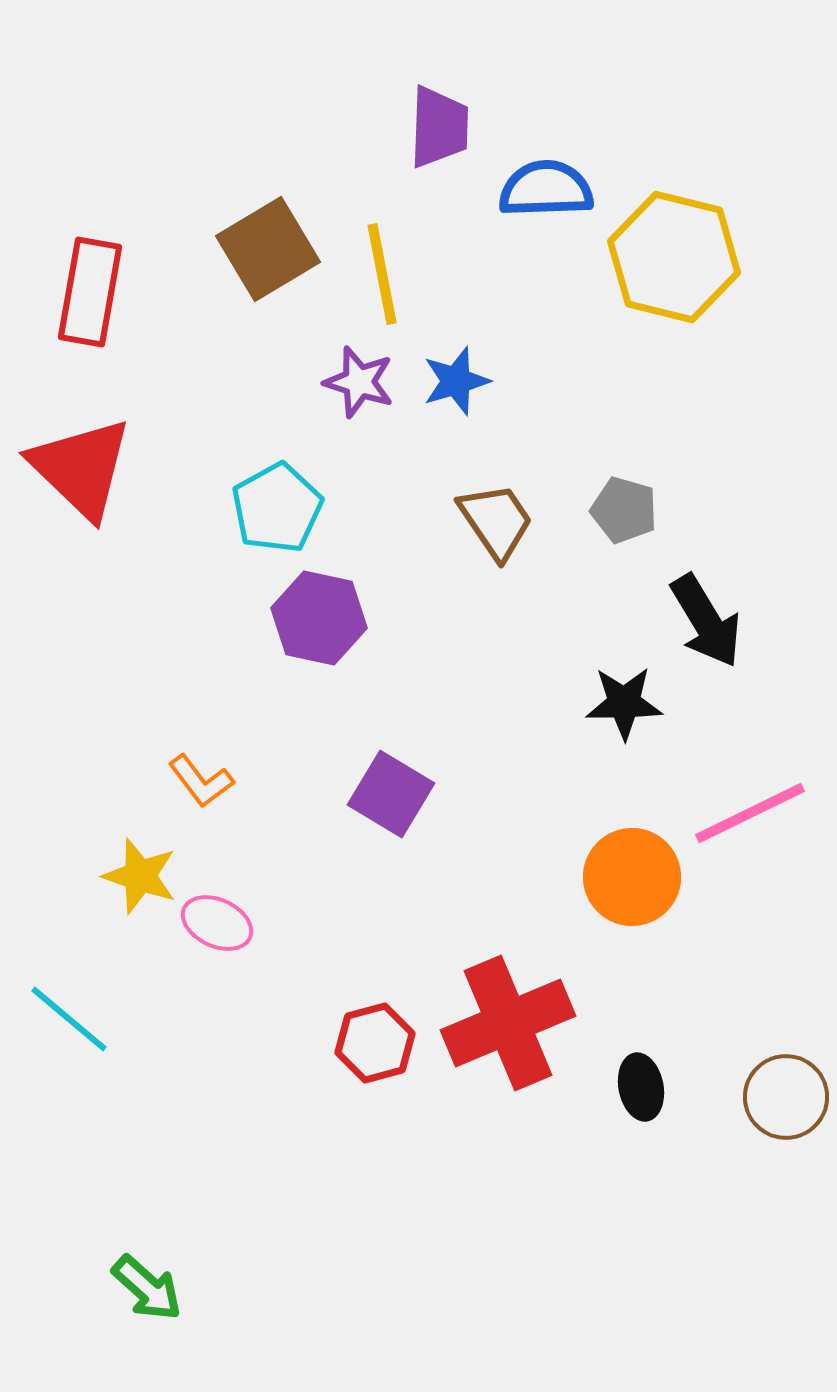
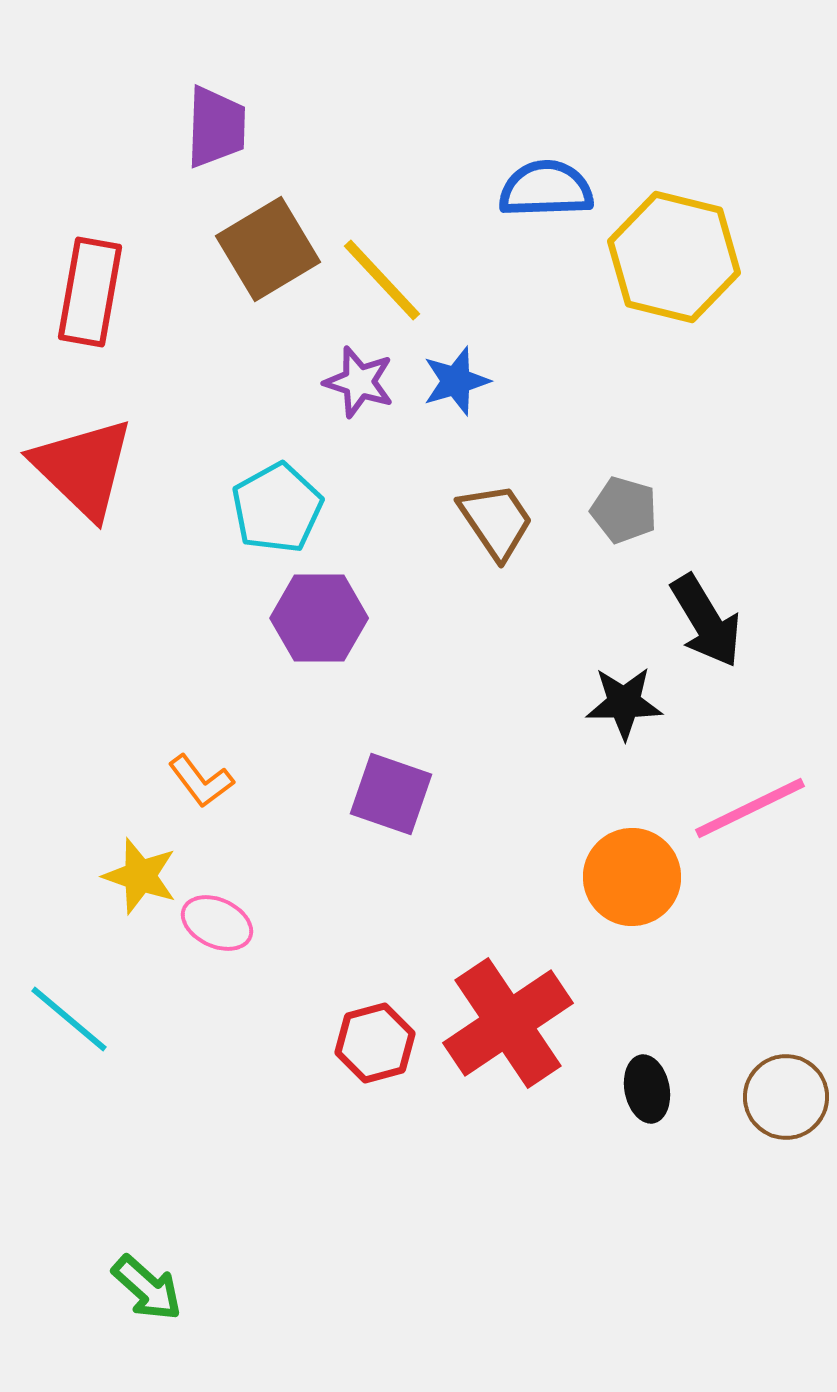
purple trapezoid: moved 223 px left
yellow line: moved 6 px down; rotated 32 degrees counterclockwise
red triangle: moved 2 px right
purple hexagon: rotated 12 degrees counterclockwise
purple square: rotated 12 degrees counterclockwise
pink line: moved 5 px up
red cross: rotated 11 degrees counterclockwise
black ellipse: moved 6 px right, 2 px down
